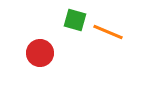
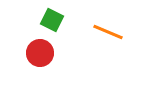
green square: moved 23 px left; rotated 10 degrees clockwise
